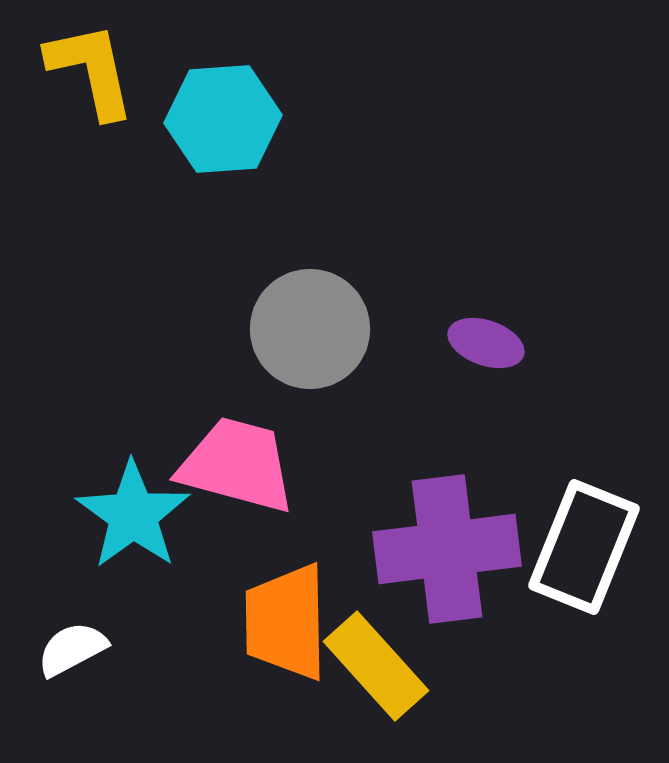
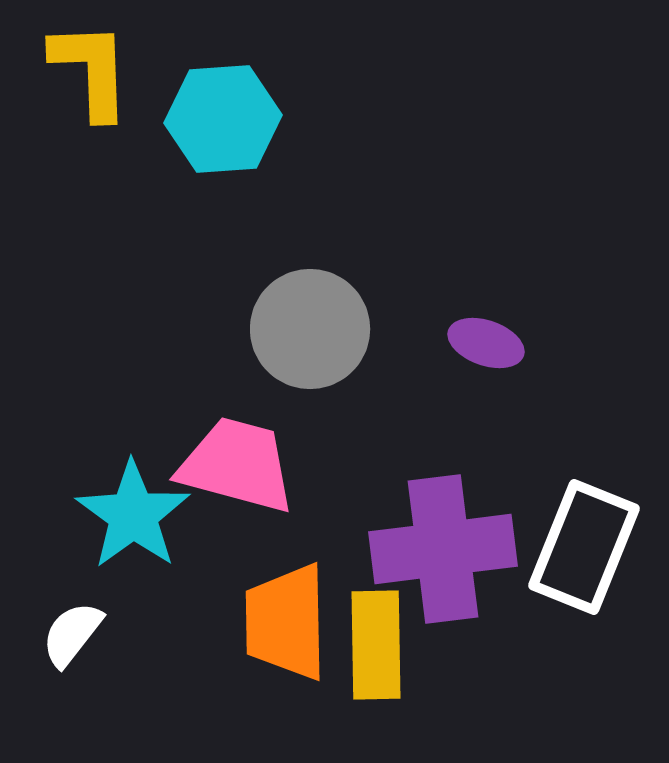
yellow L-shape: rotated 10 degrees clockwise
purple cross: moved 4 px left
white semicircle: moved 15 px up; rotated 24 degrees counterclockwise
yellow rectangle: moved 21 px up; rotated 41 degrees clockwise
